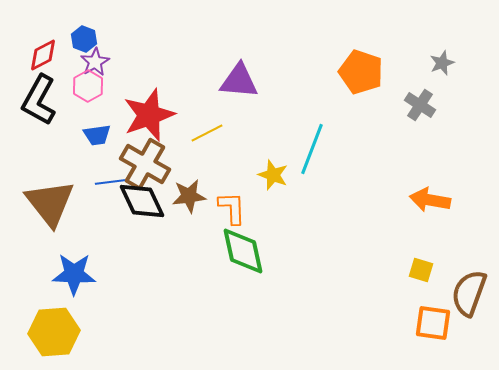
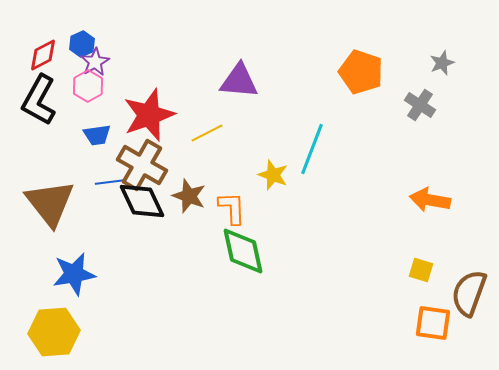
blue hexagon: moved 2 px left, 5 px down; rotated 15 degrees clockwise
brown cross: moved 3 px left, 1 px down
brown star: rotated 28 degrees clockwise
blue star: rotated 12 degrees counterclockwise
